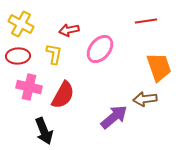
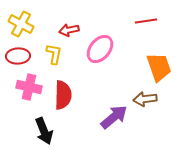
red semicircle: rotated 28 degrees counterclockwise
